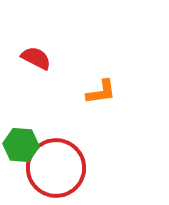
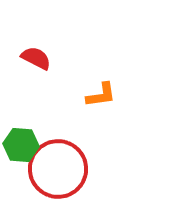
orange L-shape: moved 3 px down
red circle: moved 2 px right, 1 px down
